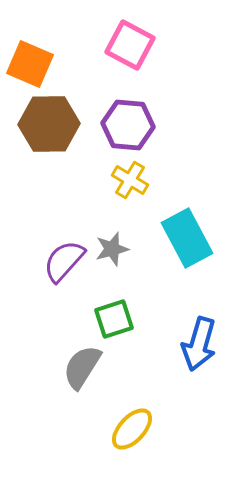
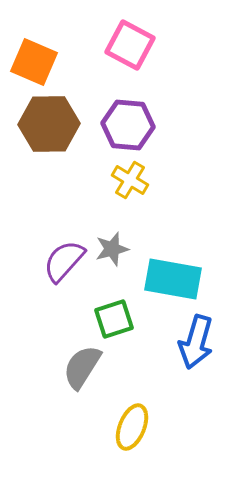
orange square: moved 4 px right, 2 px up
cyan rectangle: moved 14 px left, 41 px down; rotated 52 degrees counterclockwise
blue arrow: moved 3 px left, 2 px up
yellow ellipse: moved 2 px up; rotated 21 degrees counterclockwise
